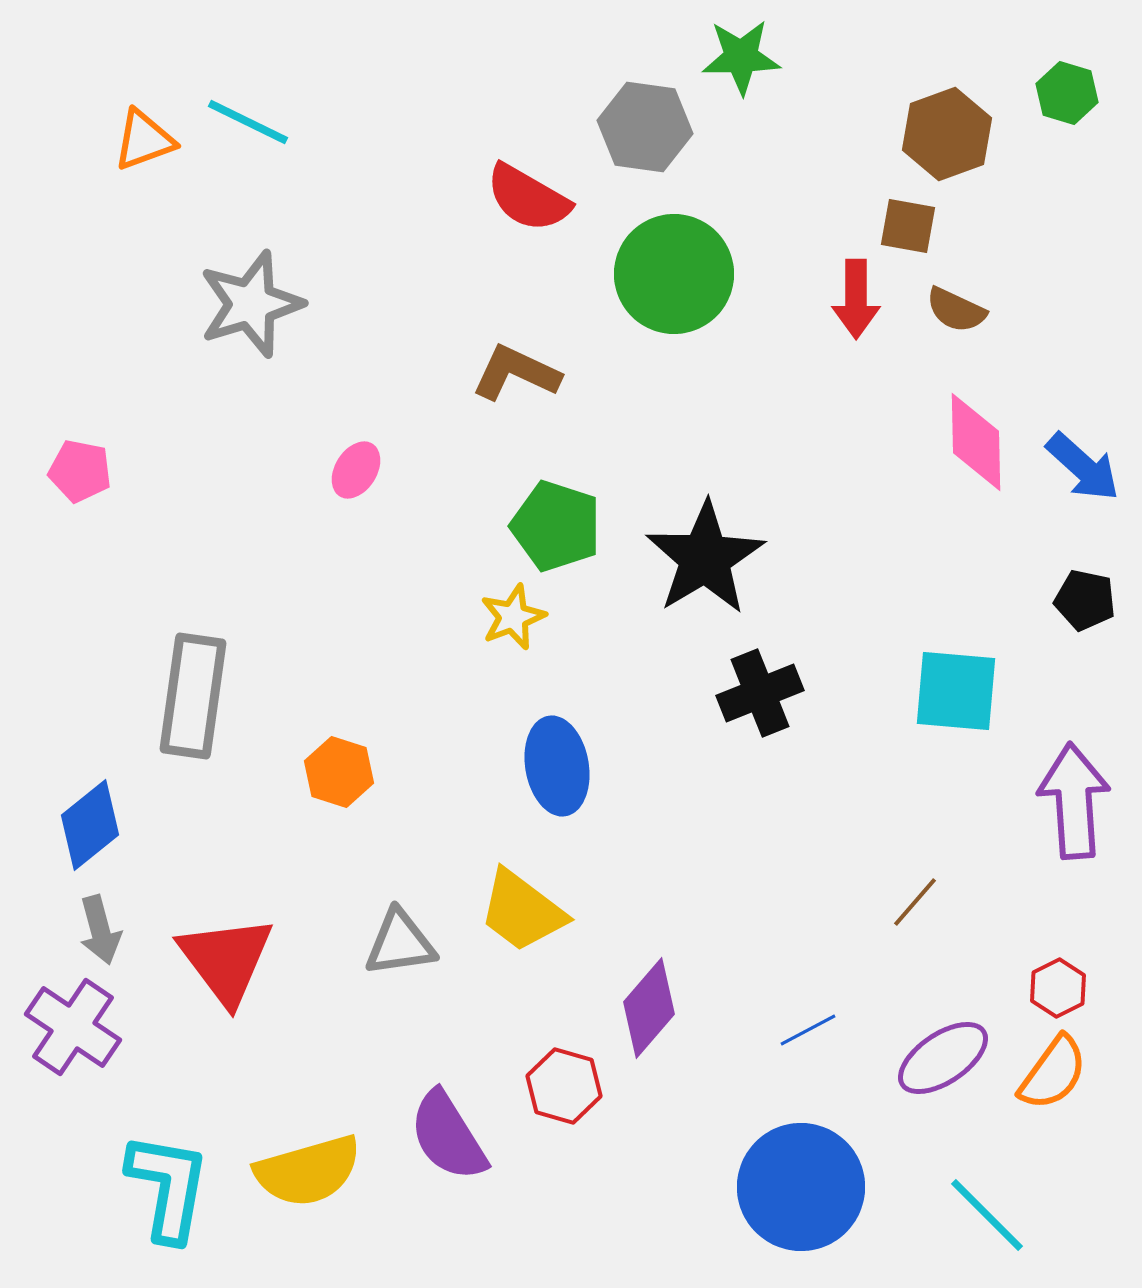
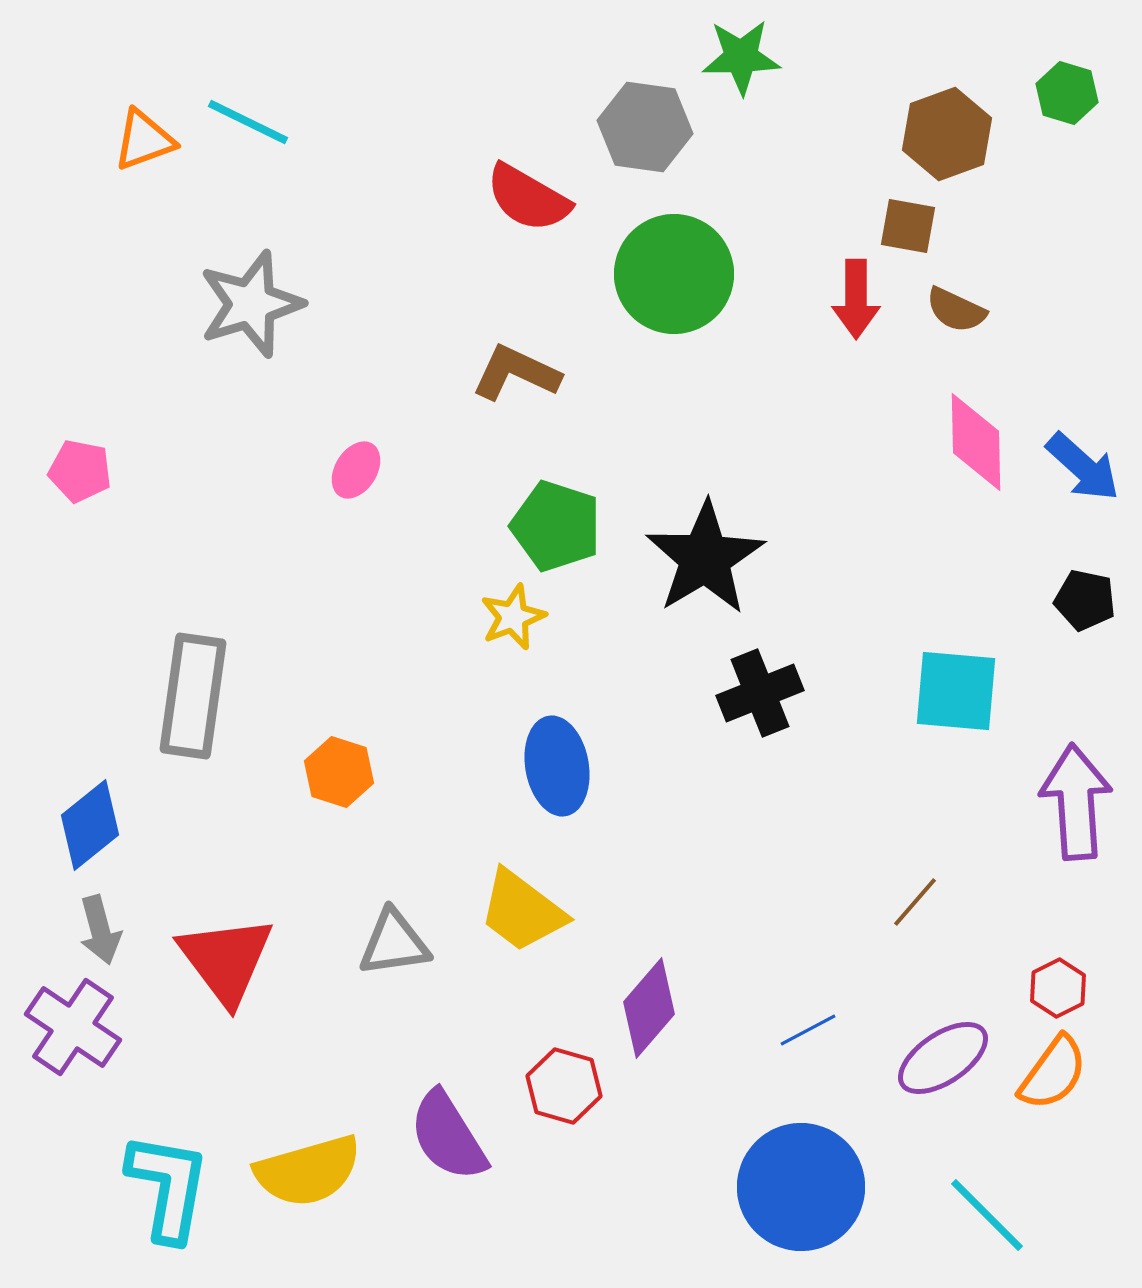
purple arrow at (1074, 801): moved 2 px right, 1 px down
gray triangle at (400, 943): moved 6 px left
